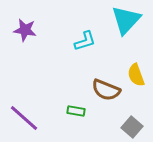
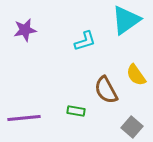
cyan triangle: rotated 12 degrees clockwise
purple star: rotated 20 degrees counterclockwise
yellow semicircle: rotated 15 degrees counterclockwise
brown semicircle: rotated 40 degrees clockwise
purple line: rotated 48 degrees counterclockwise
